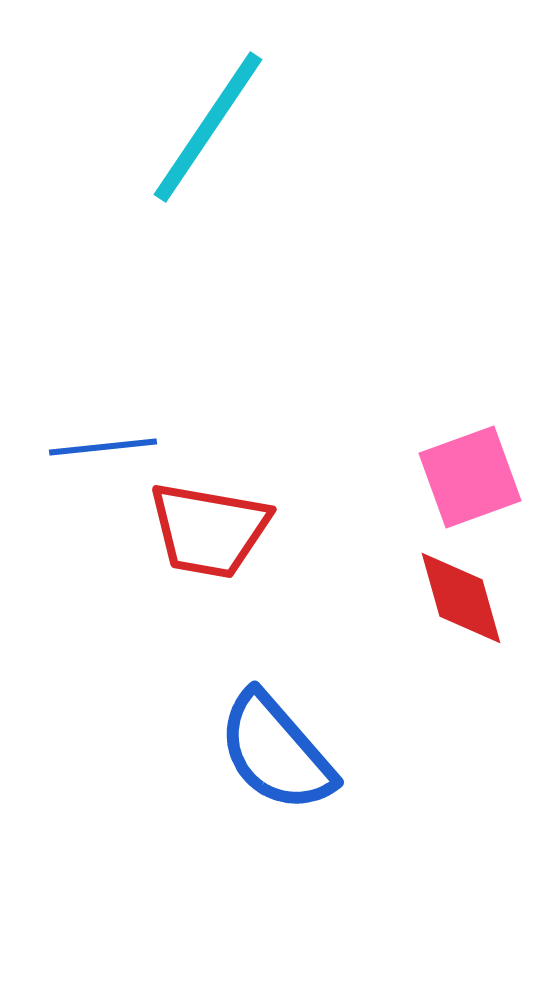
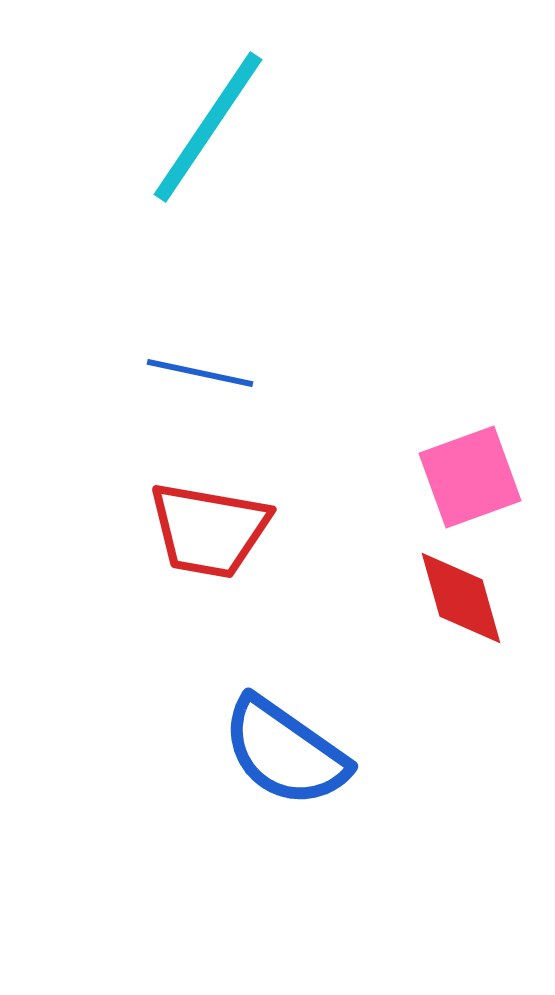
blue line: moved 97 px right, 74 px up; rotated 18 degrees clockwise
blue semicircle: moved 9 px right; rotated 14 degrees counterclockwise
